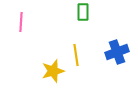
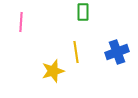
yellow line: moved 3 px up
